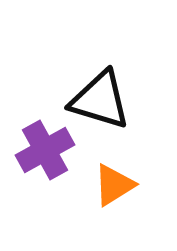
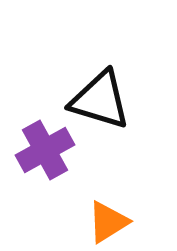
orange triangle: moved 6 px left, 37 px down
